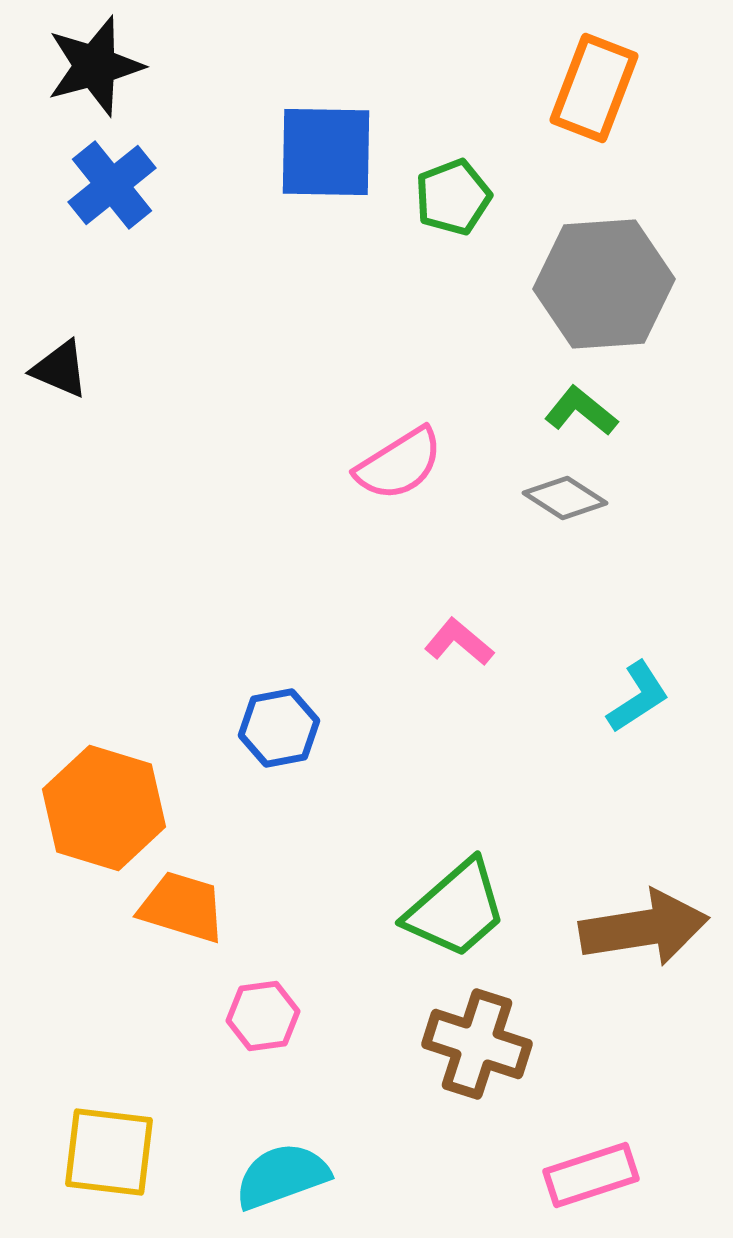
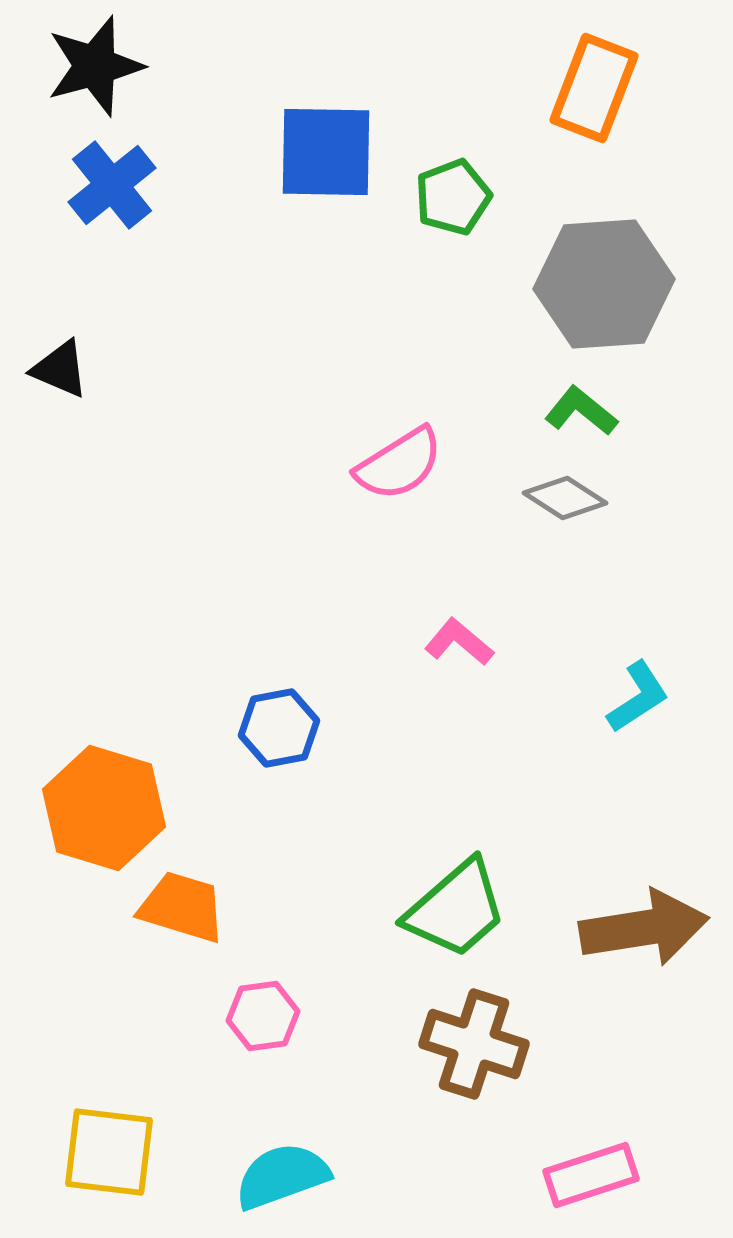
brown cross: moved 3 px left
